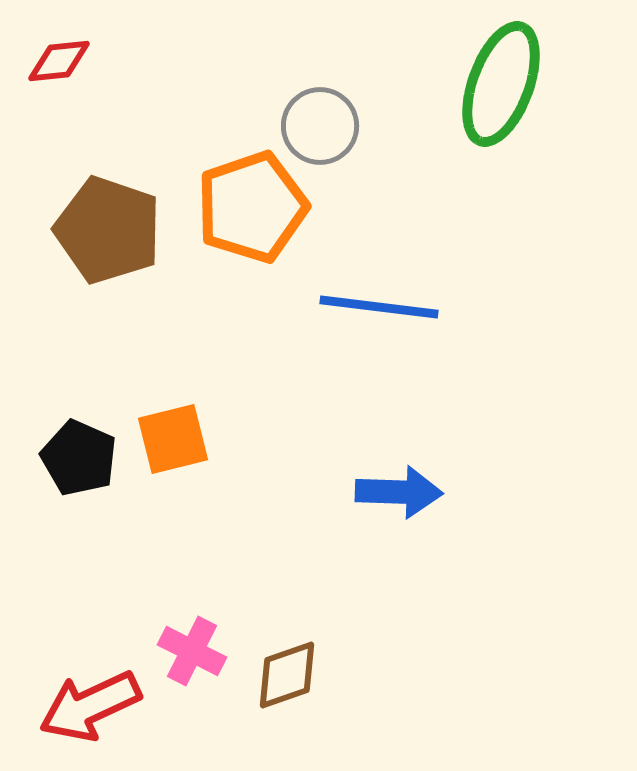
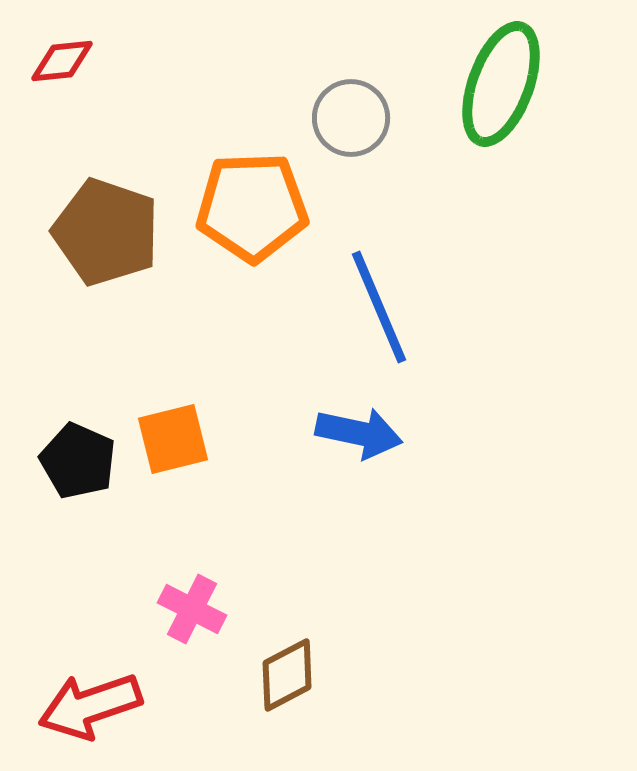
red diamond: moved 3 px right
gray circle: moved 31 px right, 8 px up
orange pentagon: rotated 17 degrees clockwise
brown pentagon: moved 2 px left, 2 px down
blue line: rotated 60 degrees clockwise
black pentagon: moved 1 px left, 3 px down
blue arrow: moved 40 px left, 59 px up; rotated 10 degrees clockwise
pink cross: moved 42 px up
brown diamond: rotated 8 degrees counterclockwise
red arrow: rotated 6 degrees clockwise
